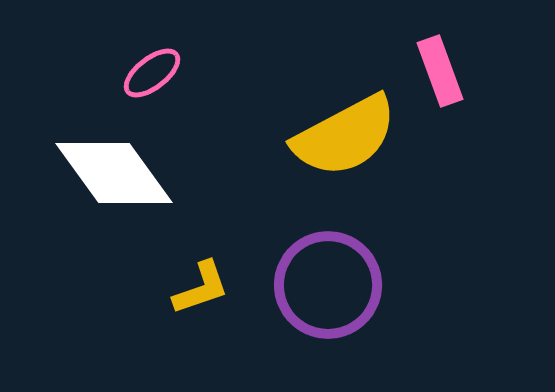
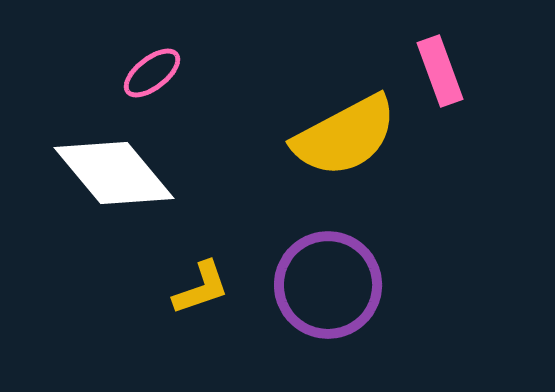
white diamond: rotated 4 degrees counterclockwise
